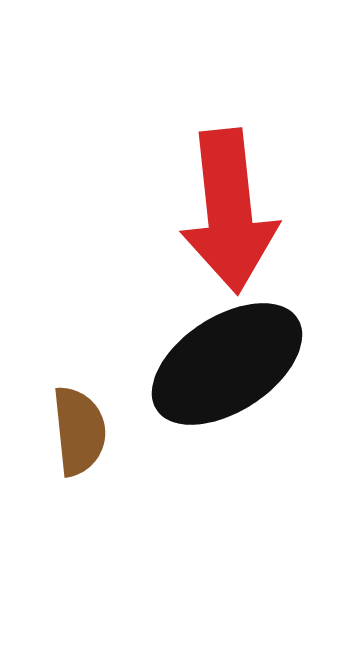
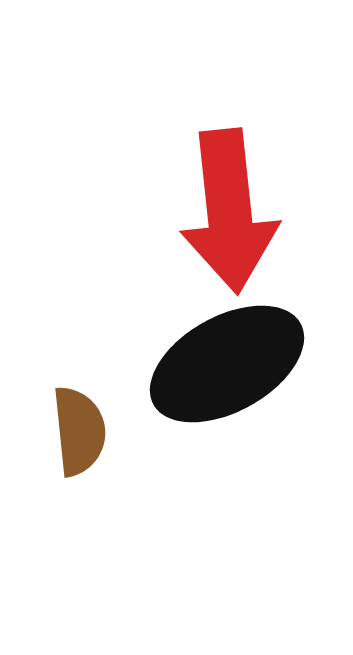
black ellipse: rotated 4 degrees clockwise
